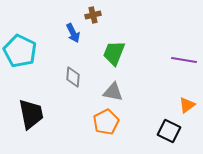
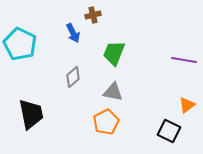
cyan pentagon: moved 7 px up
gray diamond: rotated 45 degrees clockwise
